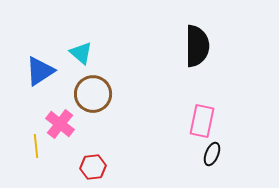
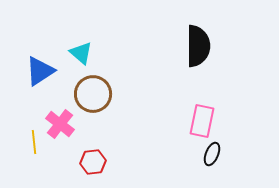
black semicircle: moved 1 px right
yellow line: moved 2 px left, 4 px up
red hexagon: moved 5 px up
